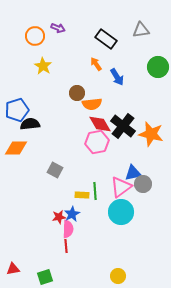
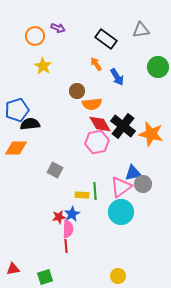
brown circle: moved 2 px up
